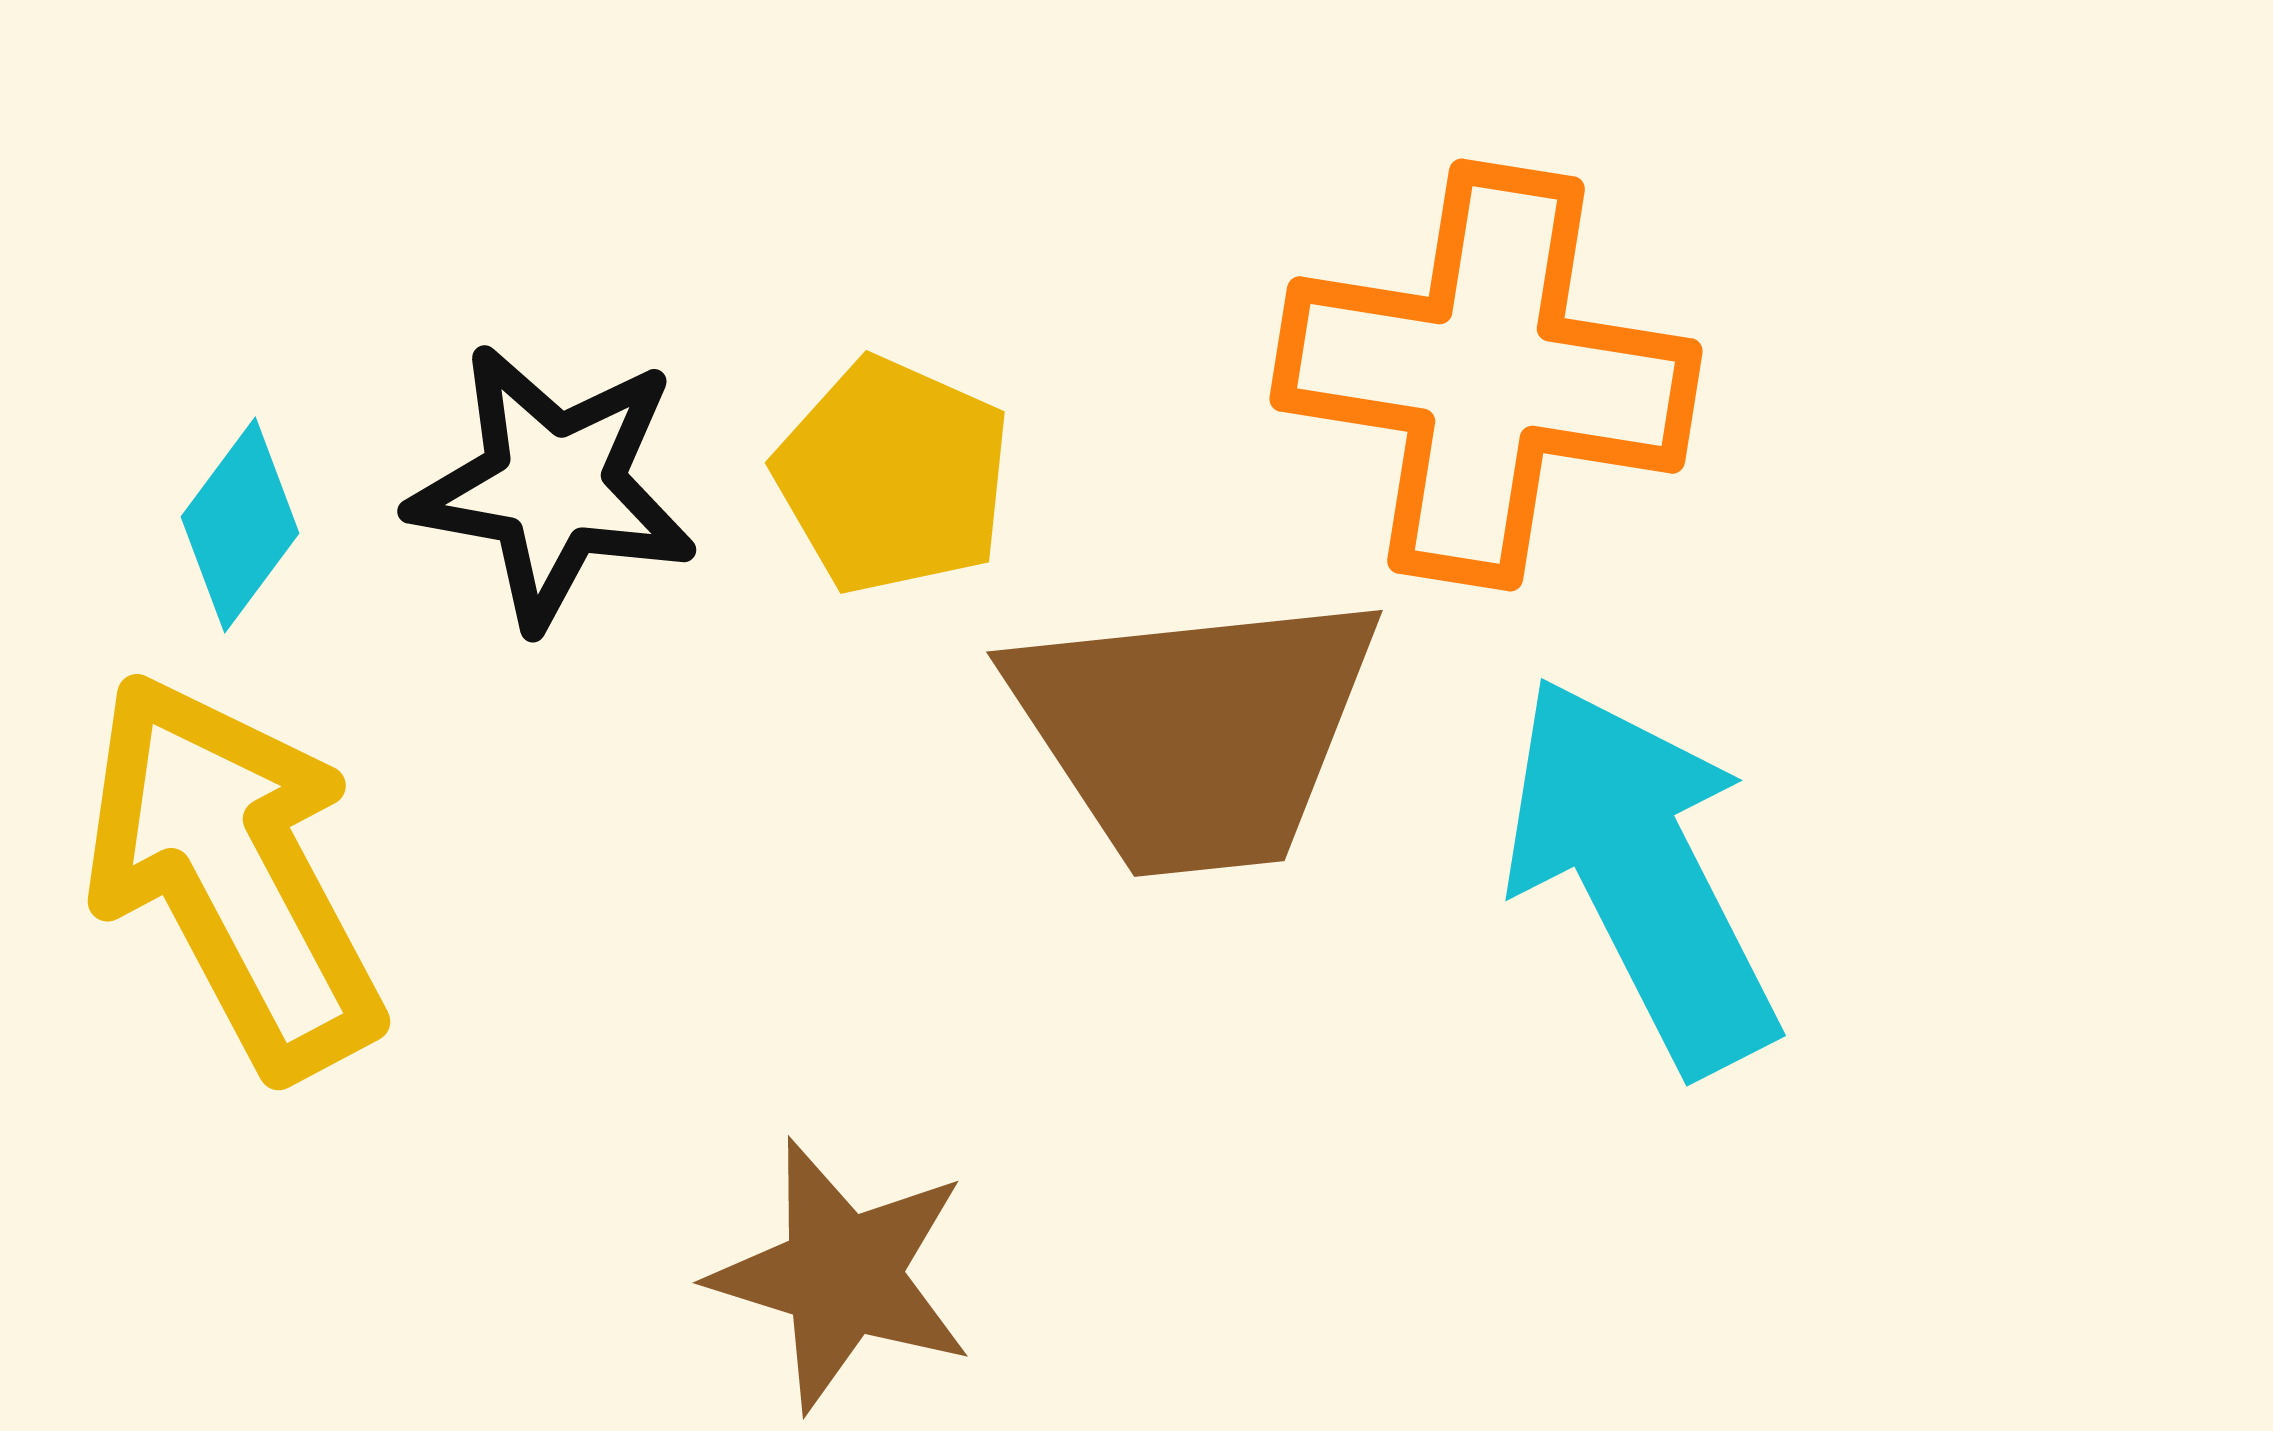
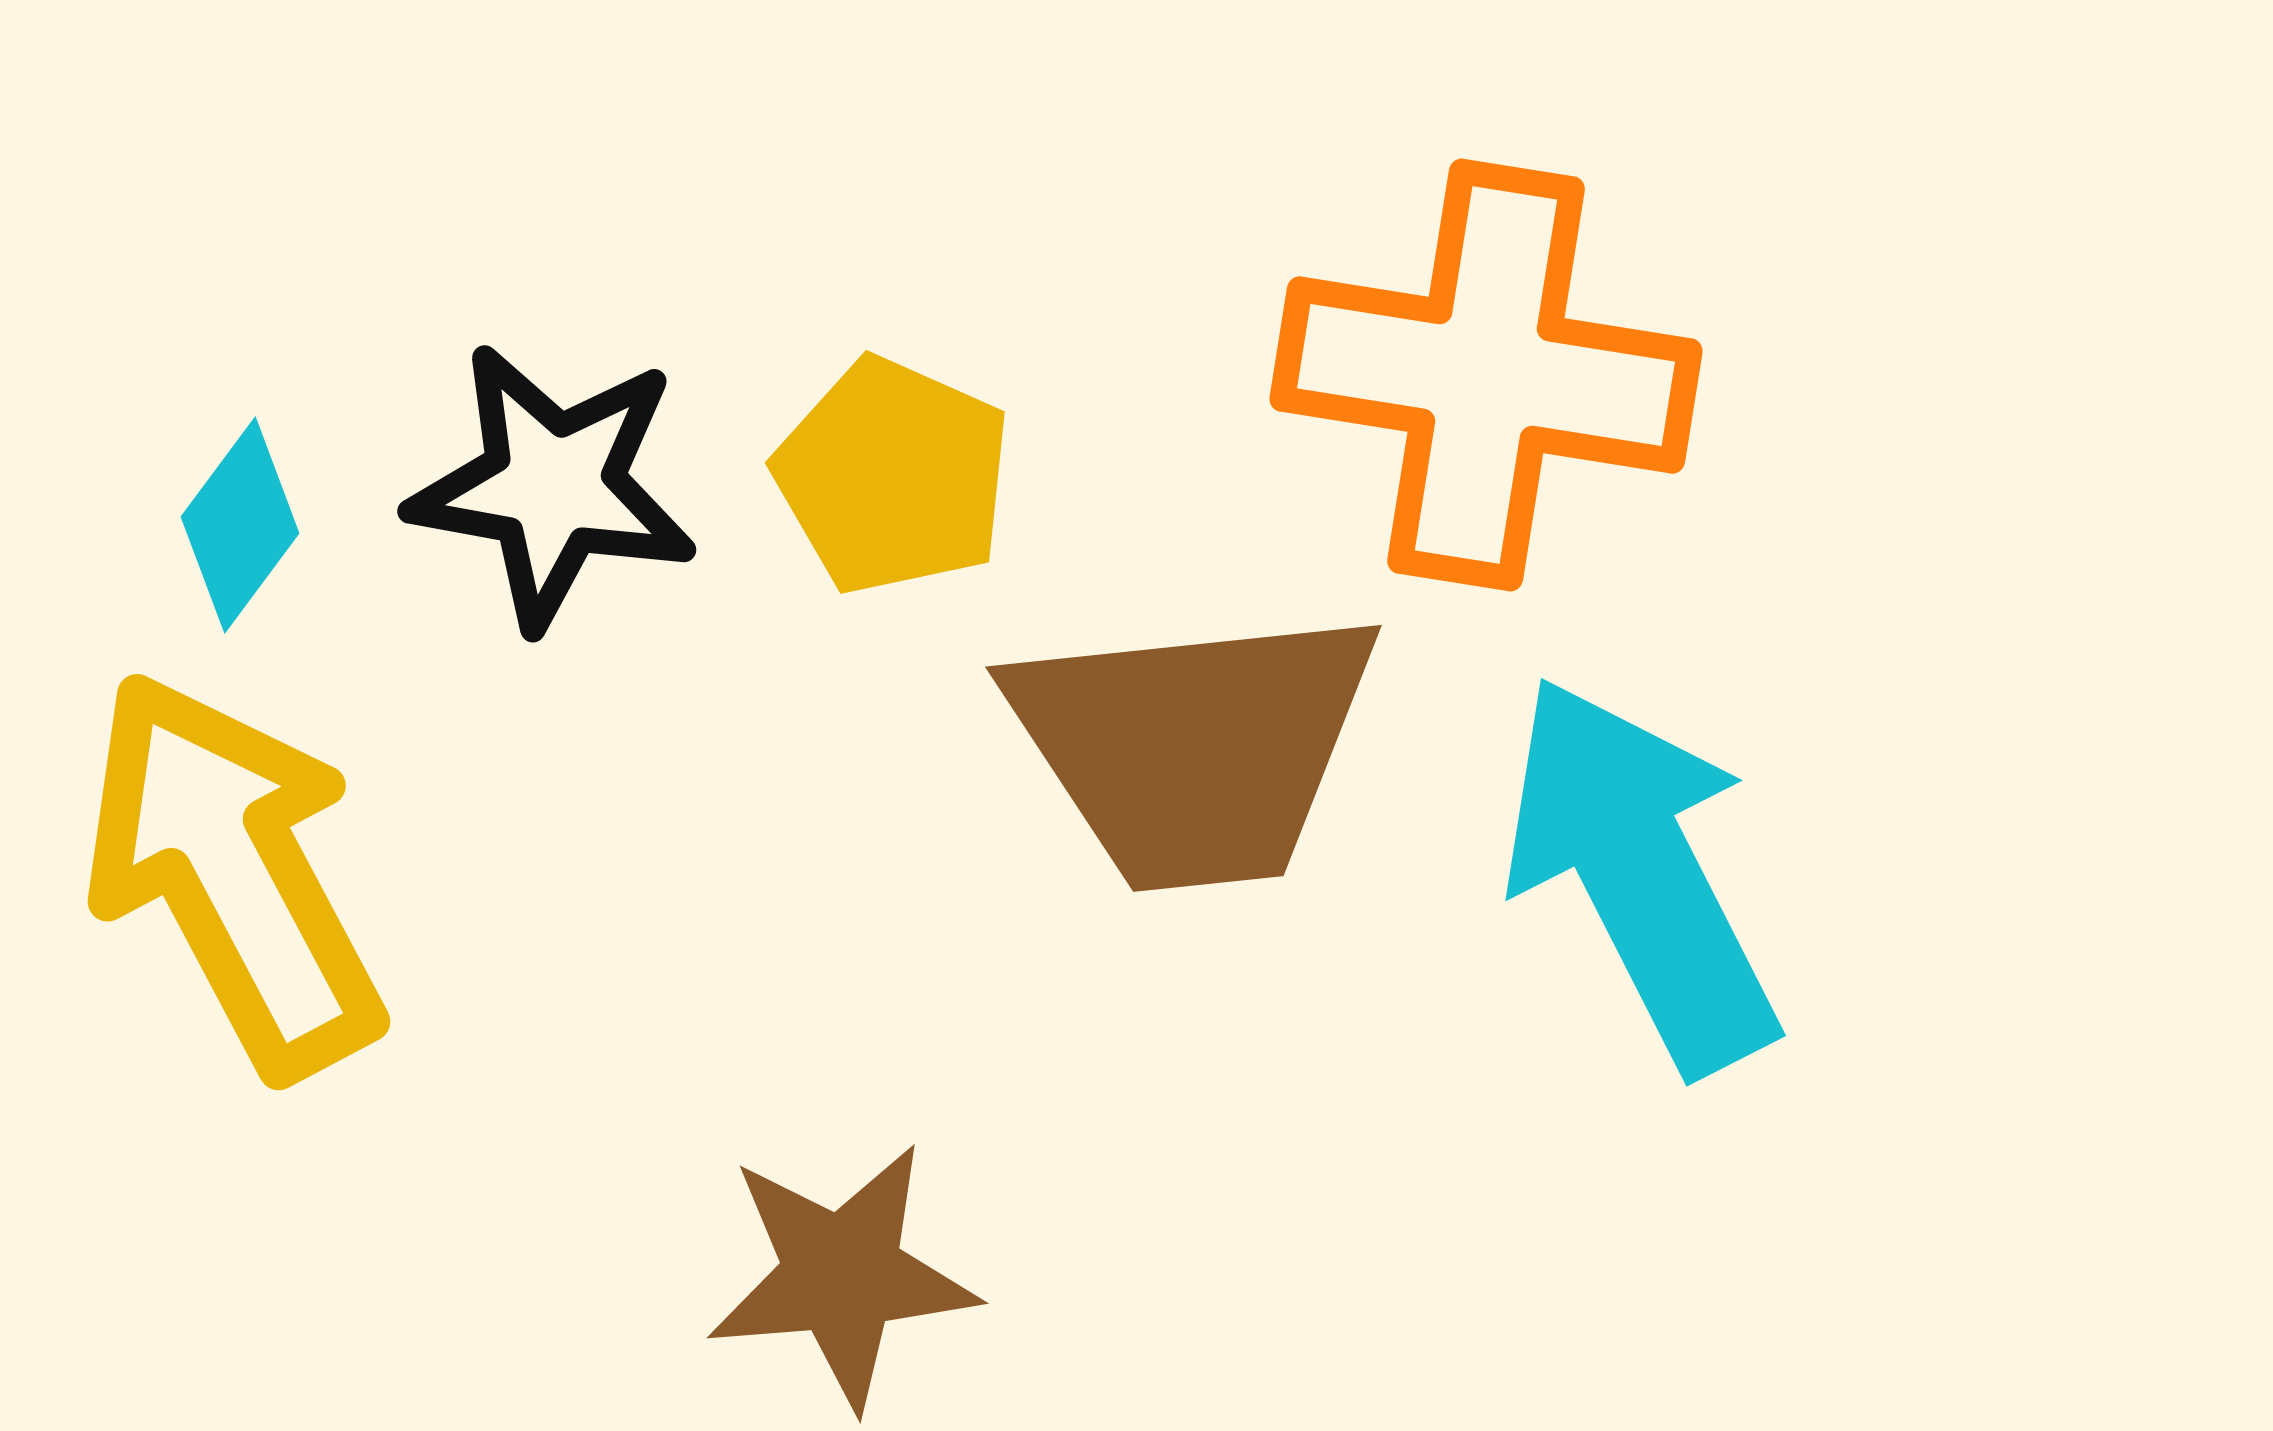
brown trapezoid: moved 1 px left, 15 px down
brown star: rotated 22 degrees counterclockwise
